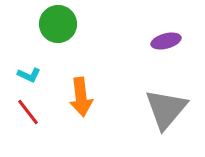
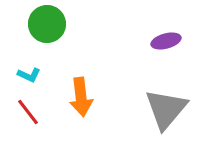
green circle: moved 11 px left
